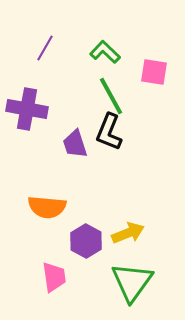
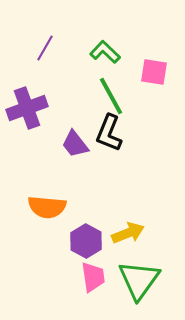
purple cross: moved 1 px up; rotated 30 degrees counterclockwise
black L-shape: moved 1 px down
purple trapezoid: rotated 20 degrees counterclockwise
pink trapezoid: moved 39 px right
green triangle: moved 7 px right, 2 px up
